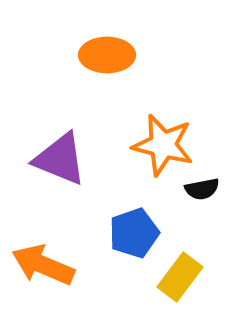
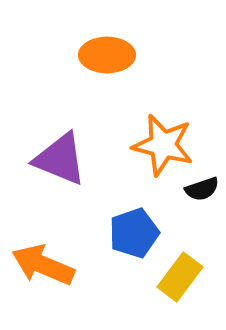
black semicircle: rotated 8 degrees counterclockwise
